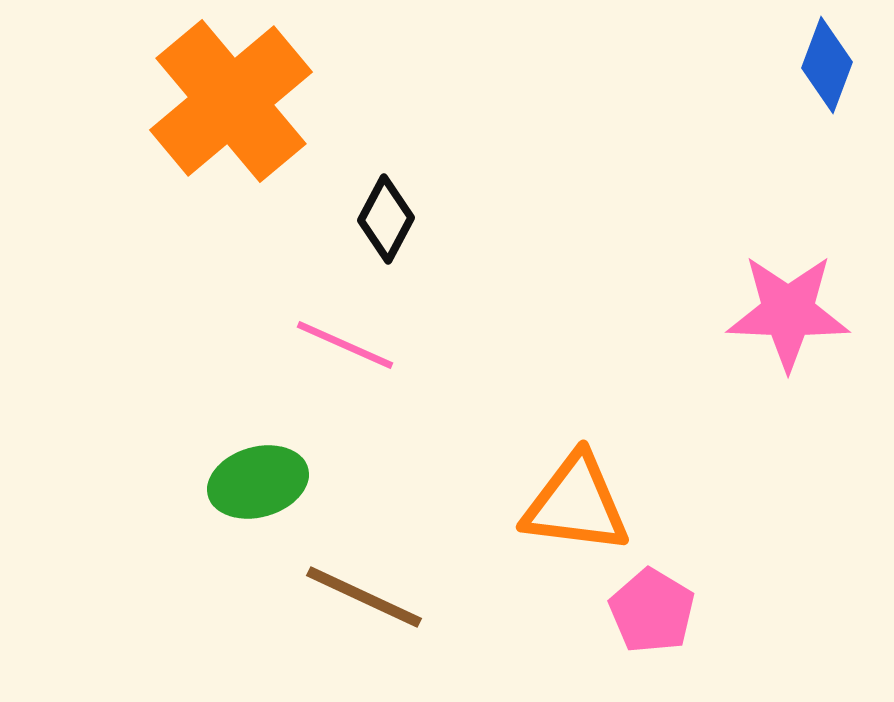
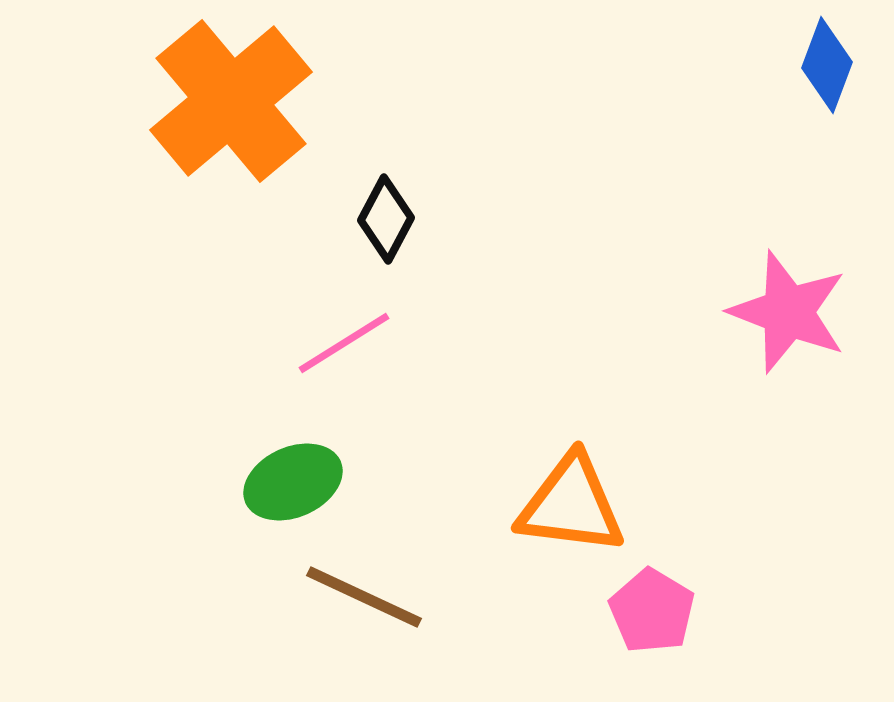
pink star: rotated 19 degrees clockwise
pink line: moved 1 px left, 2 px up; rotated 56 degrees counterclockwise
green ellipse: moved 35 px right; rotated 8 degrees counterclockwise
orange triangle: moved 5 px left, 1 px down
